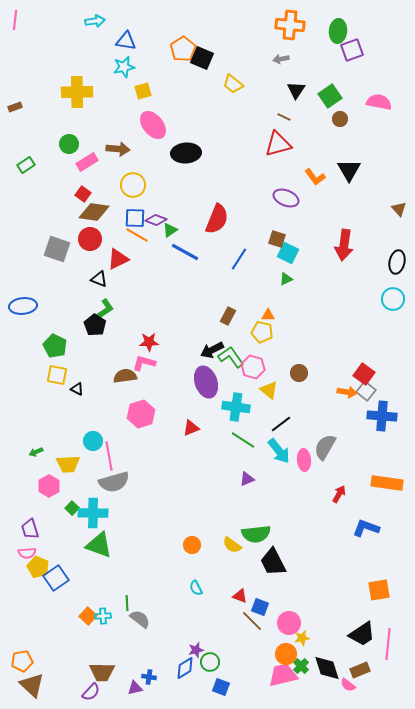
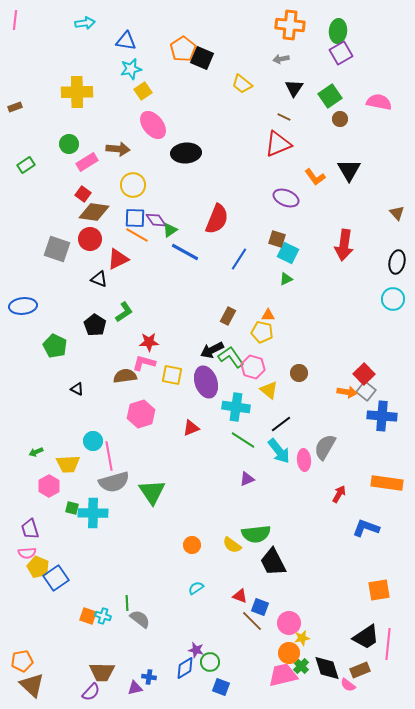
cyan arrow at (95, 21): moved 10 px left, 2 px down
purple square at (352, 50): moved 11 px left, 3 px down; rotated 10 degrees counterclockwise
cyan star at (124, 67): moved 7 px right, 2 px down
yellow trapezoid at (233, 84): moved 9 px right
black triangle at (296, 90): moved 2 px left, 2 px up
yellow square at (143, 91): rotated 18 degrees counterclockwise
red triangle at (278, 144): rotated 8 degrees counterclockwise
brown triangle at (399, 209): moved 2 px left, 4 px down
purple diamond at (156, 220): rotated 35 degrees clockwise
green L-shape at (105, 309): moved 19 px right, 3 px down
red square at (364, 374): rotated 10 degrees clockwise
yellow square at (57, 375): moved 115 px right
green square at (72, 508): rotated 32 degrees counterclockwise
green triangle at (99, 545): moved 53 px right, 53 px up; rotated 36 degrees clockwise
cyan semicircle at (196, 588): rotated 84 degrees clockwise
orange square at (88, 616): rotated 24 degrees counterclockwise
cyan cross at (103, 616): rotated 21 degrees clockwise
black trapezoid at (362, 634): moved 4 px right, 3 px down
purple star at (196, 650): rotated 28 degrees clockwise
orange circle at (286, 654): moved 3 px right, 1 px up
